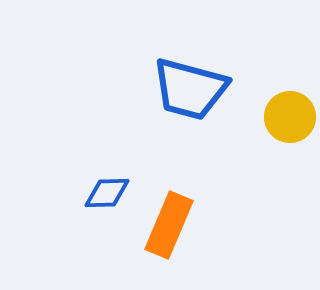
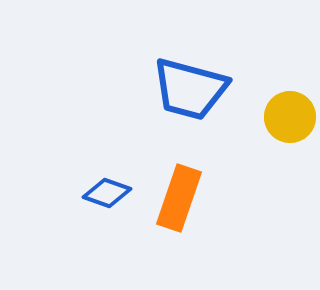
blue diamond: rotated 21 degrees clockwise
orange rectangle: moved 10 px right, 27 px up; rotated 4 degrees counterclockwise
